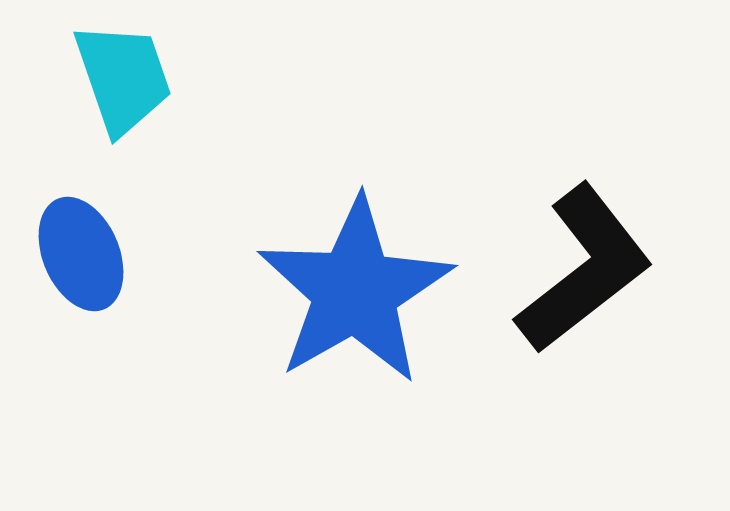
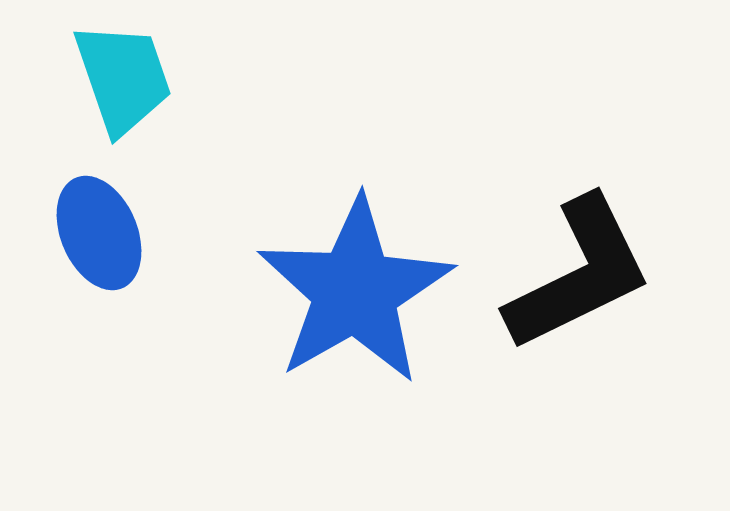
blue ellipse: moved 18 px right, 21 px up
black L-shape: moved 5 px left, 5 px down; rotated 12 degrees clockwise
